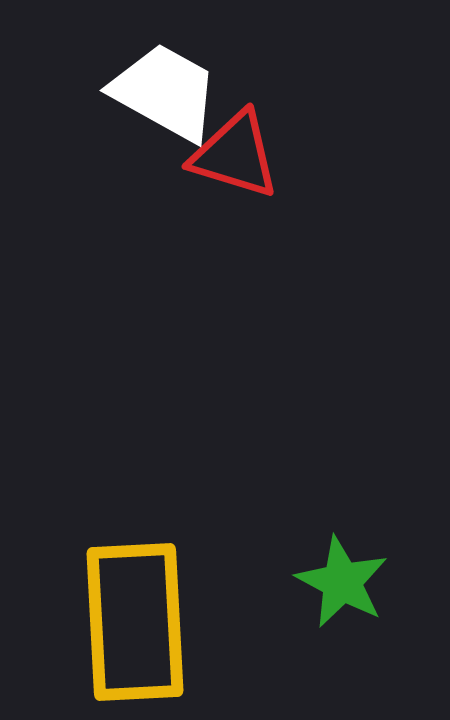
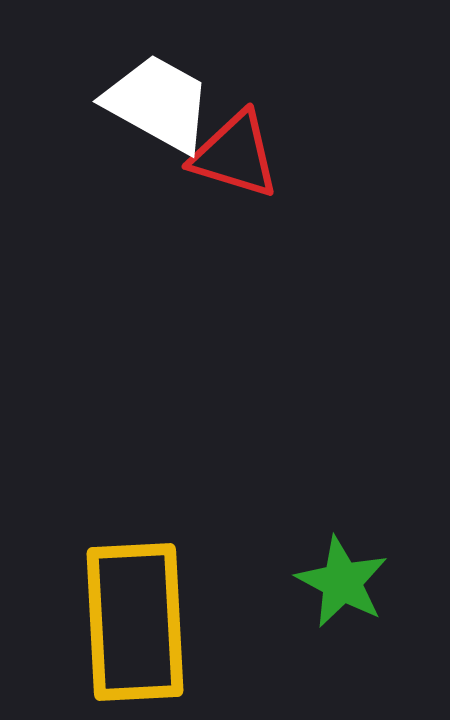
white trapezoid: moved 7 px left, 11 px down
